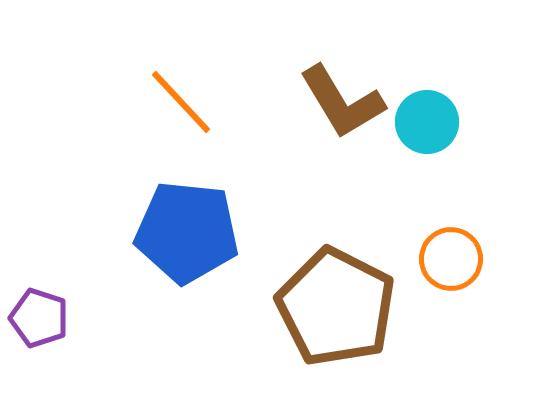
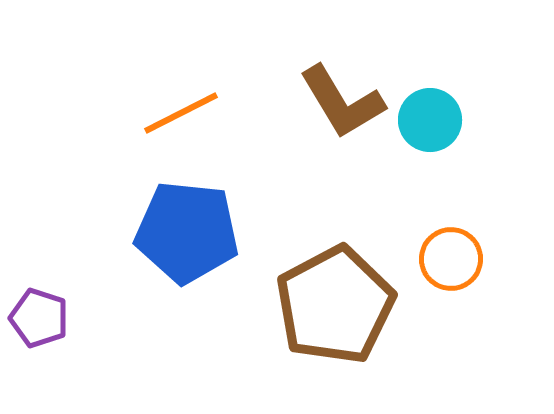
orange line: moved 11 px down; rotated 74 degrees counterclockwise
cyan circle: moved 3 px right, 2 px up
brown pentagon: moved 1 px left, 2 px up; rotated 17 degrees clockwise
